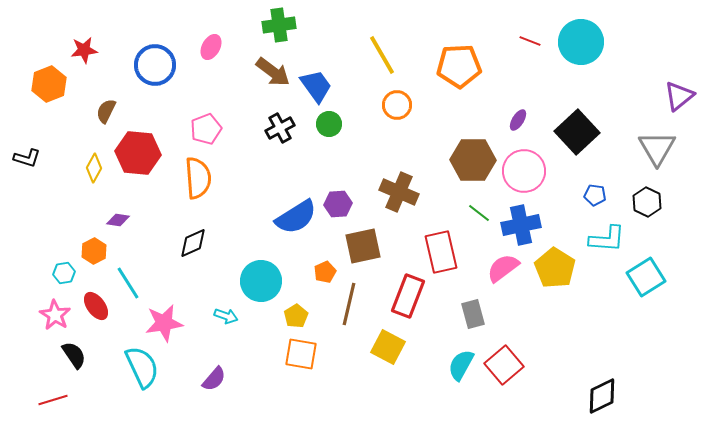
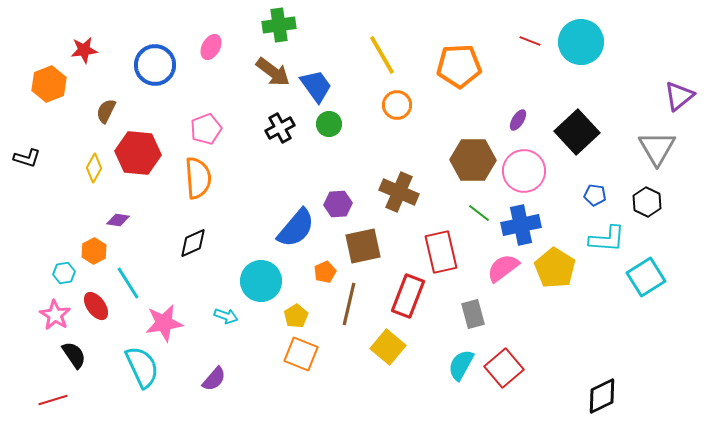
blue semicircle at (296, 217): moved 11 px down; rotated 18 degrees counterclockwise
yellow square at (388, 347): rotated 12 degrees clockwise
orange square at (301, 354): rotated 12 degrees clockwise
red square at (504, 365): moved 3 px down
